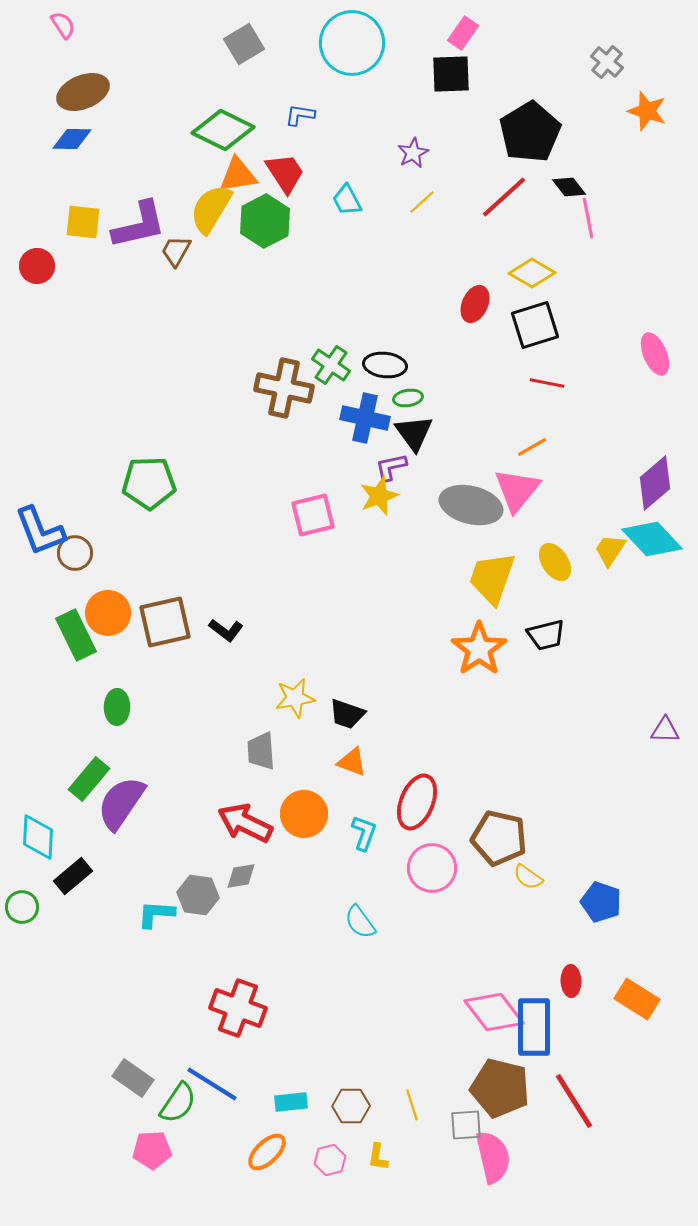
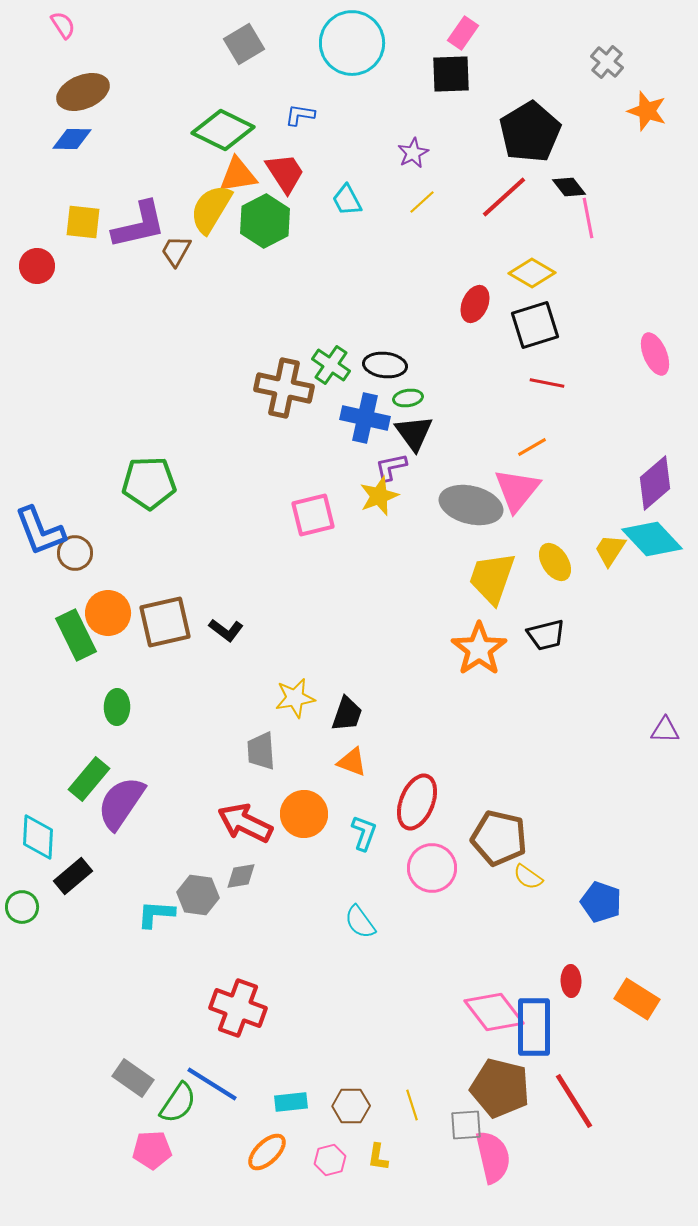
black trapezoid at (347, 714): rotated 90 degrees counterclockwise
